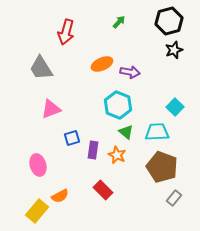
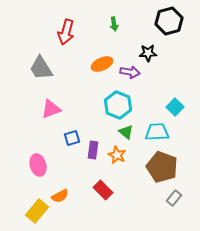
green arrow: moved 5 px left, 2 px down; rotated 128 degrees clockwise
black star: moved 26 px left, 3 px down; rotated 18 degrees clockwise
